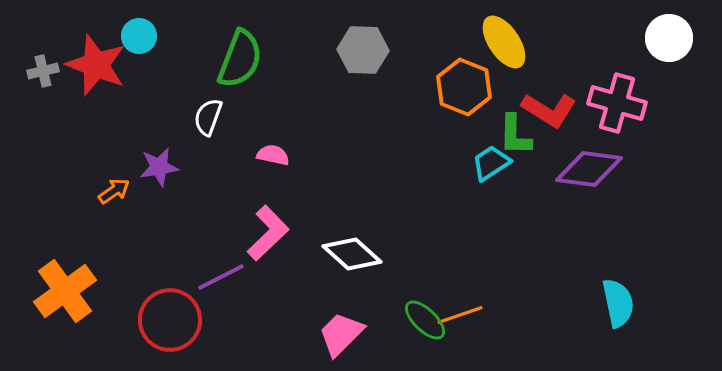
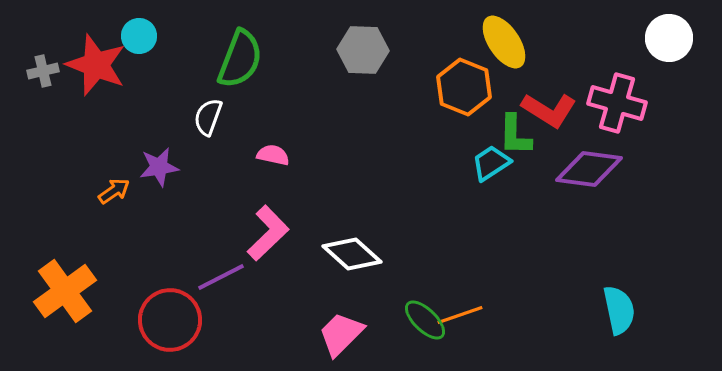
cyan semicircle: moved 1 px right, 7 px down
